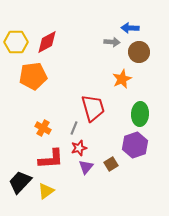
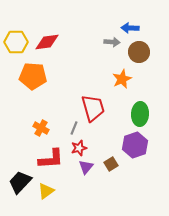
red diamond: rotated 20 degrees clockwise
orange pentagon: rotated 12 degrees clockwise
orange cross: moved 2 px left
